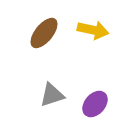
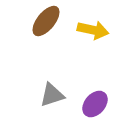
brown ellipse: moved 2 px right, 12 px up
